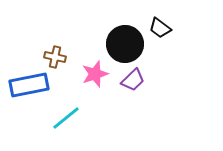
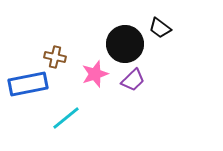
blue rectangle: moved 1 px left, 1 px up
